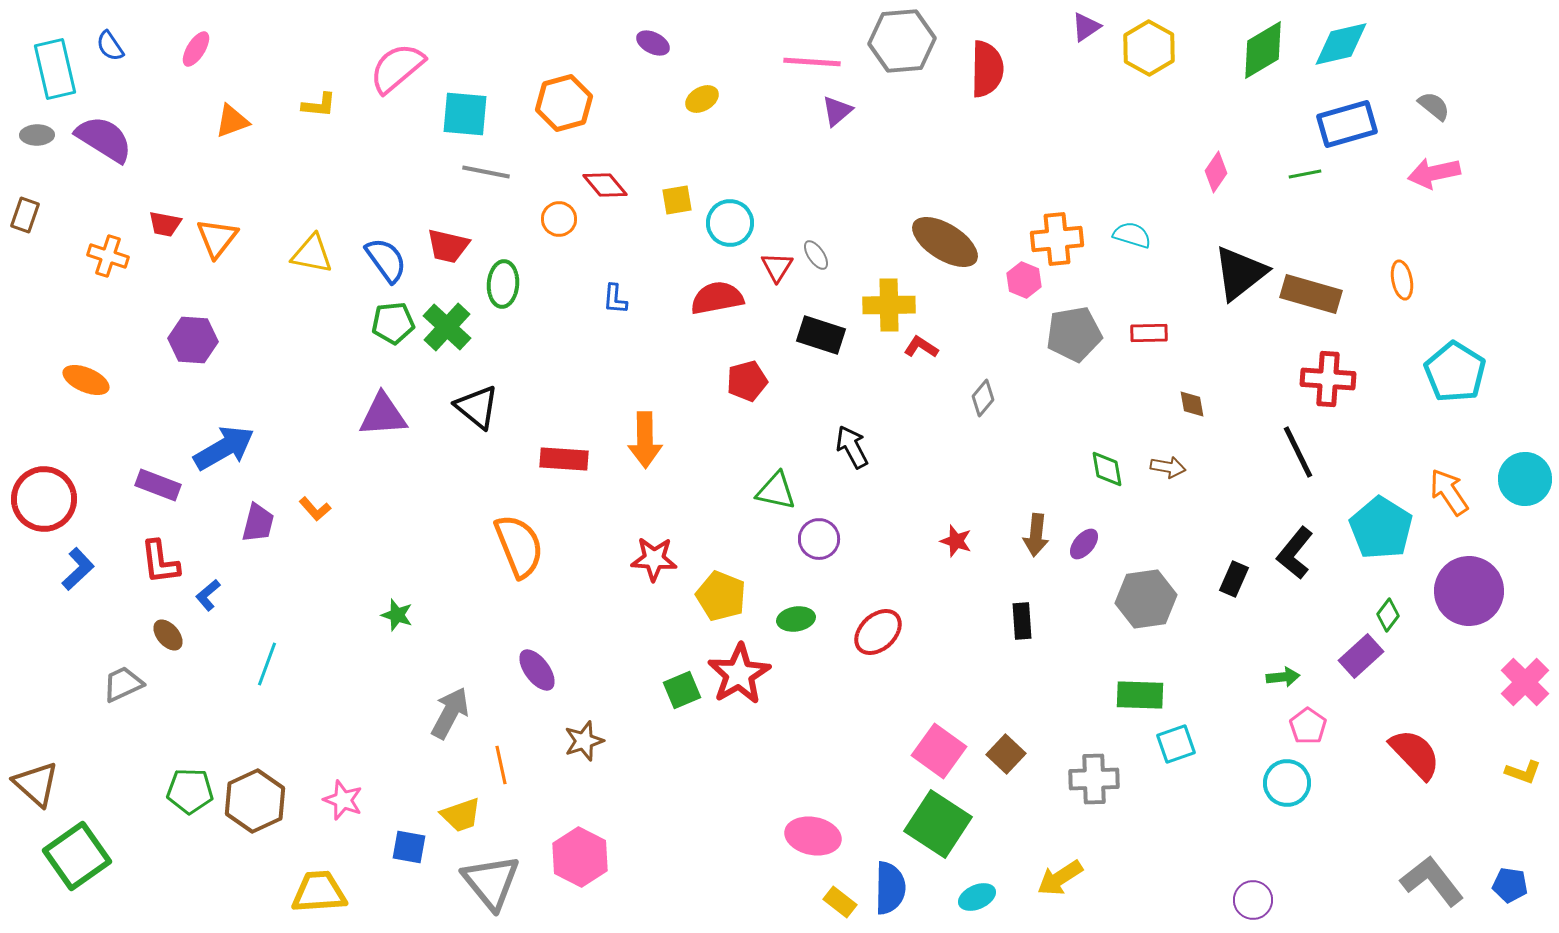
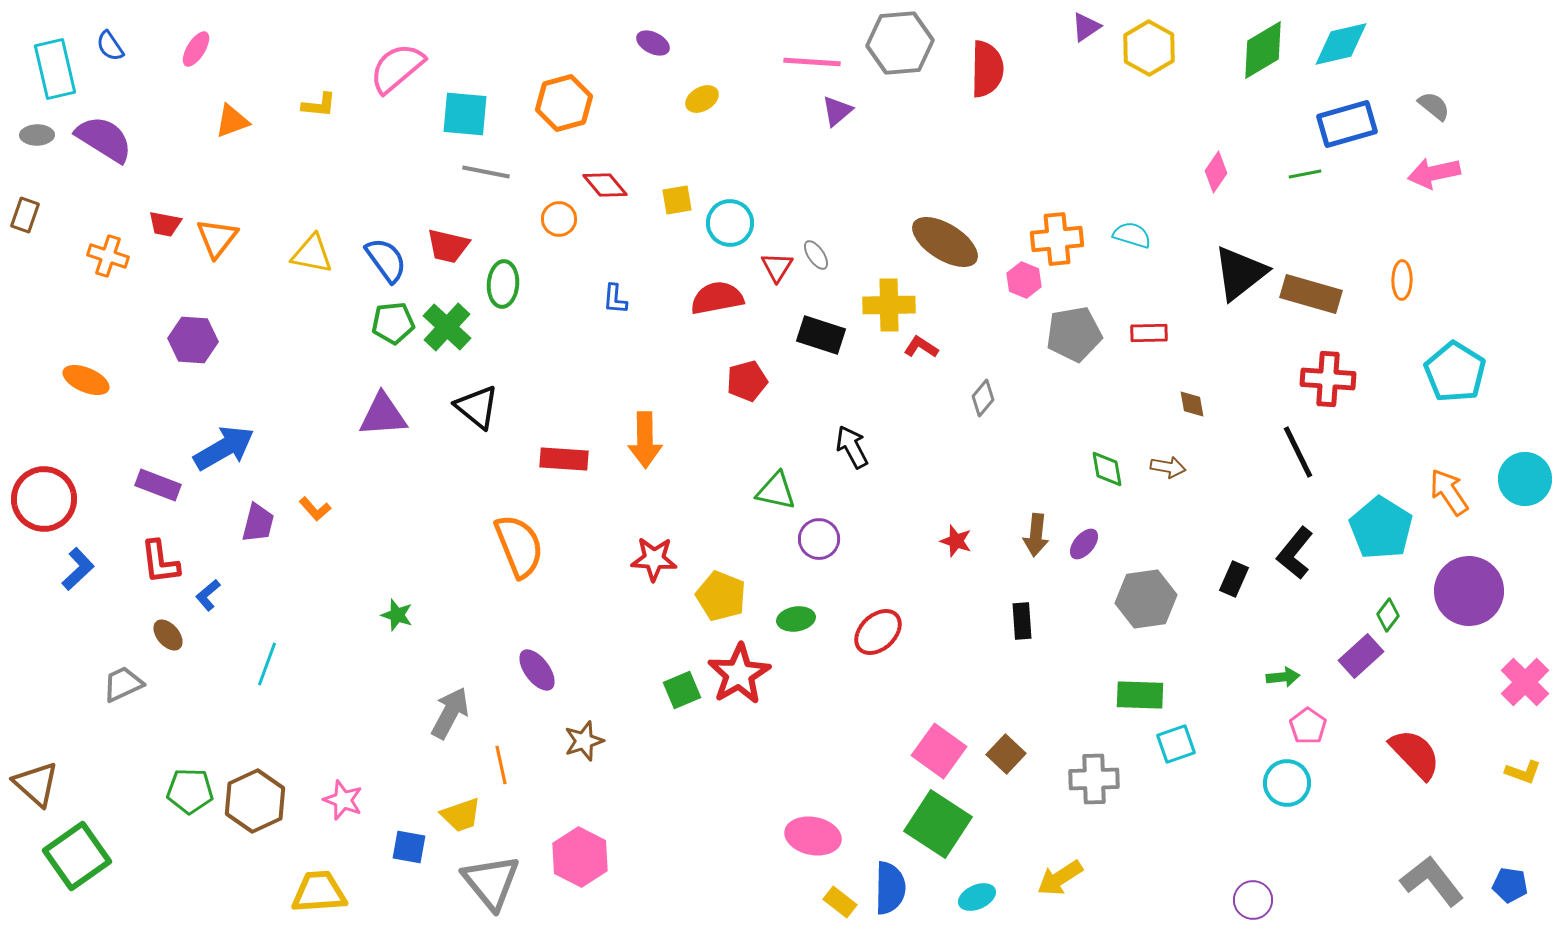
gray hexagon at (902, 41): moved 2 px left, 2 px down
orange ellipse at (1402, 280): rotated 12 degrees clockwise
